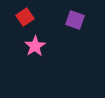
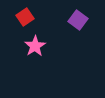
purple square: moved 3 px right; rotated 18 degrees clockwise
